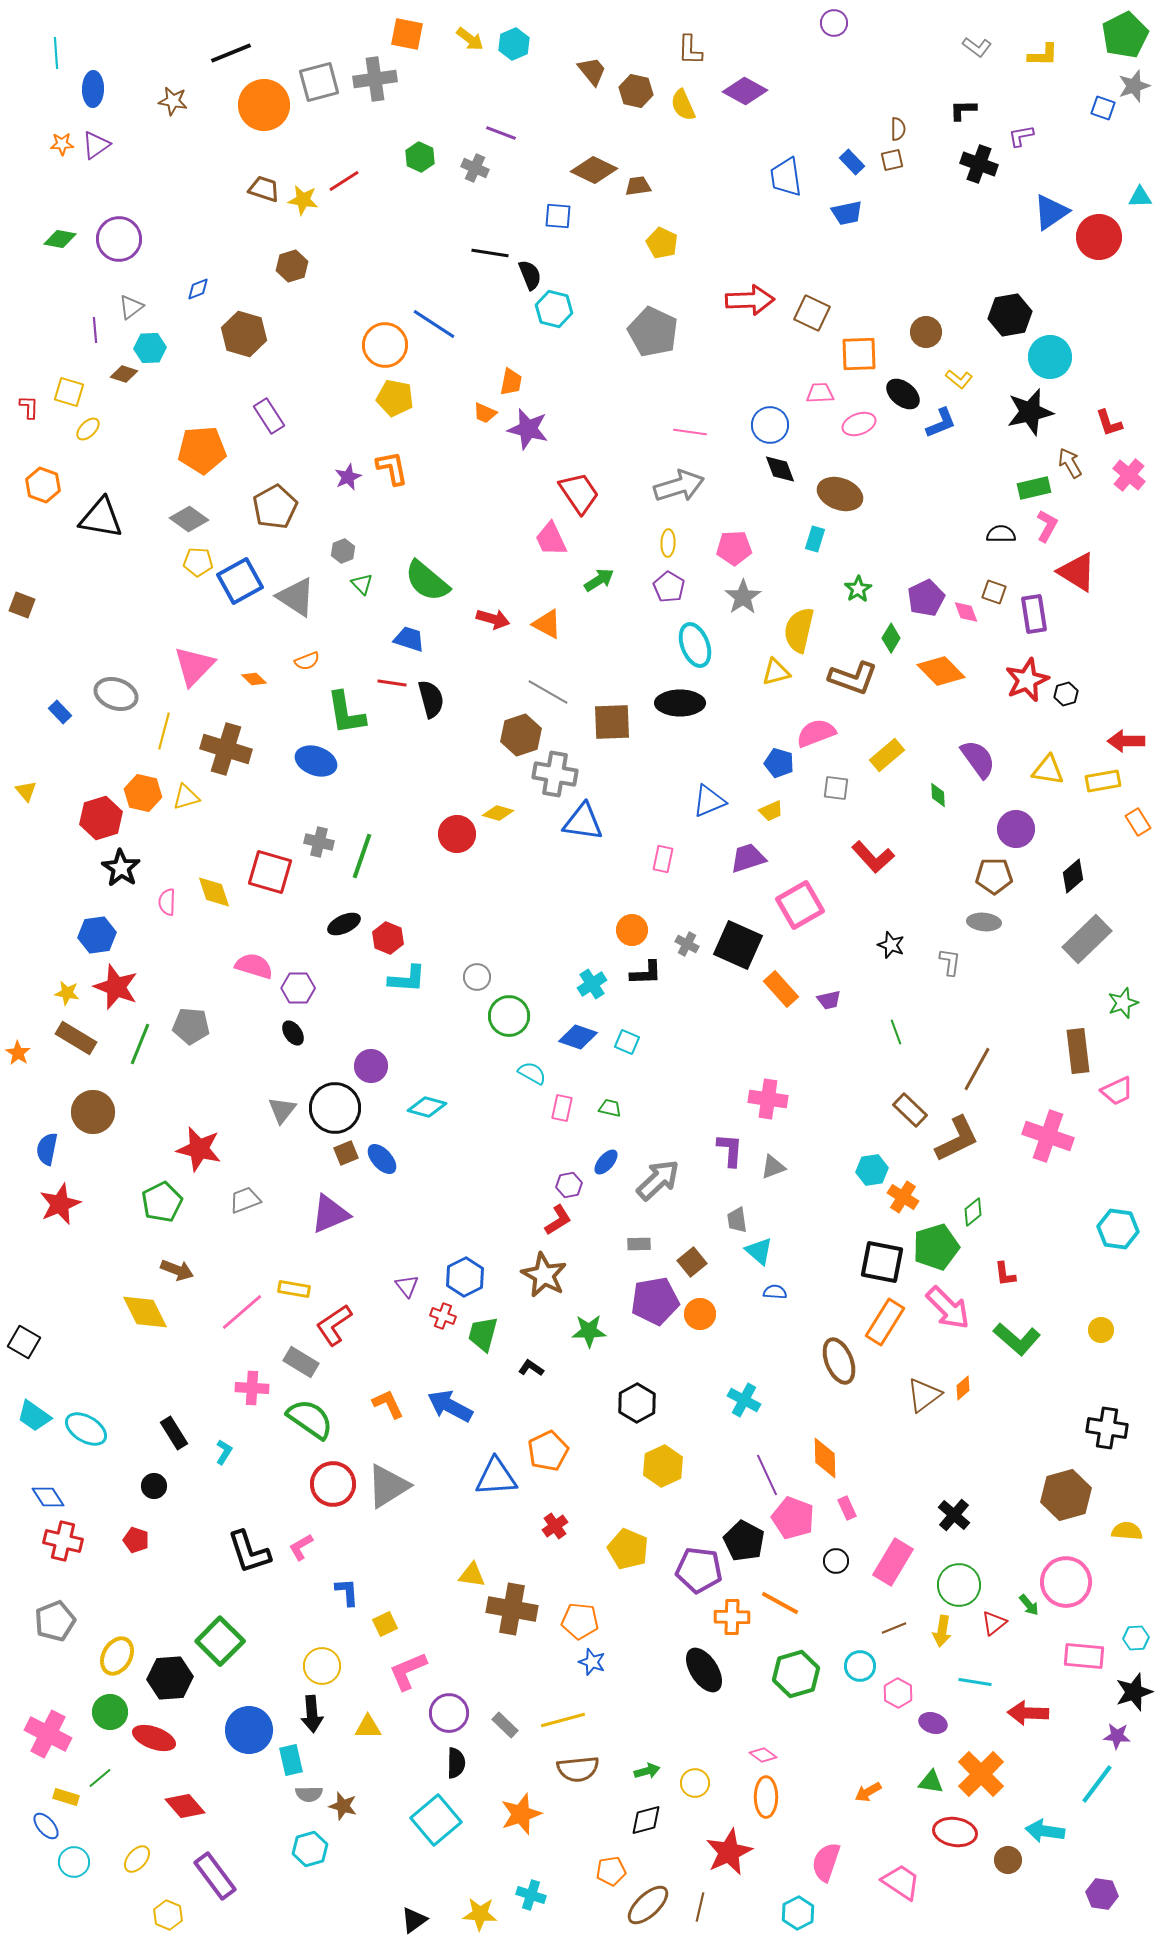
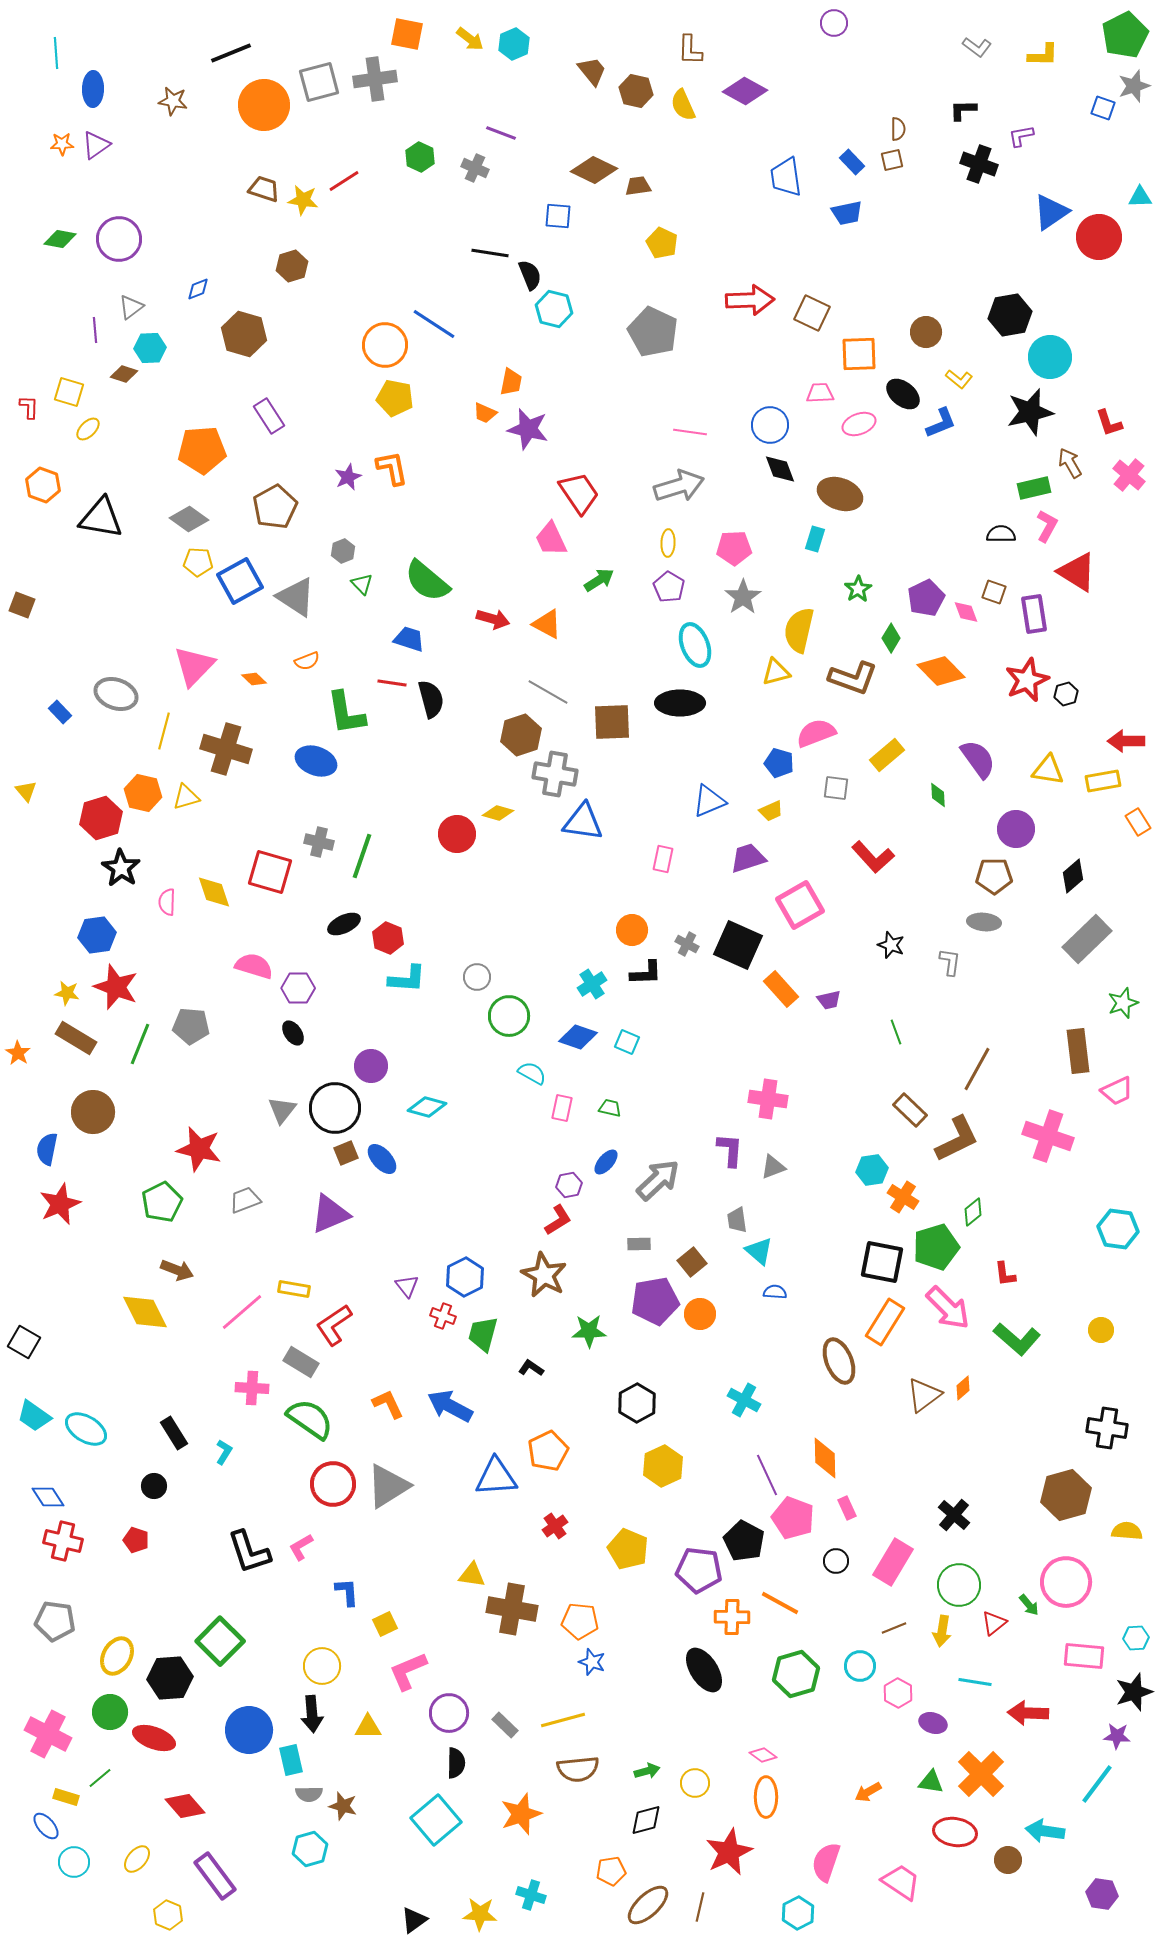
gray pentagon at (55, 1621): rotated 30 degrees clockwise
